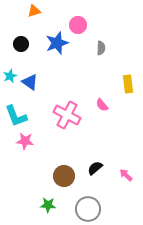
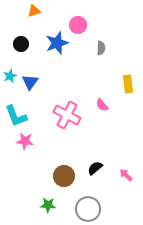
blue triangle: rotated 30 degrees clockwise
